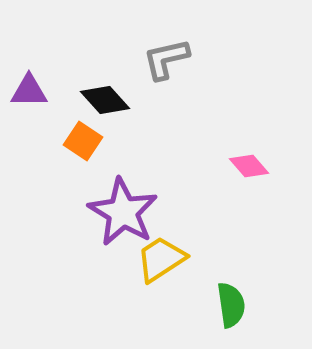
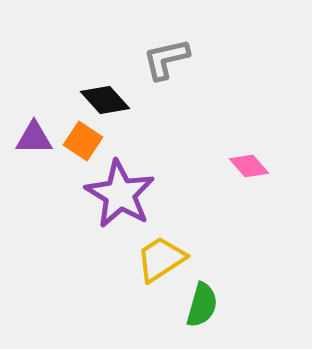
purple triangle: moved 5 px right, 47 px down
purple star: moved 3 px left, 18 px up
green semicircle: moved 29 px left; rotated 24 degrees clockwise
